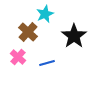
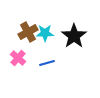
cyan star: moved 19 px down; rotated 24 degrees clockwise
brown cross: rotated 18 degrees clockwise
pink cross: moved 1 px down
